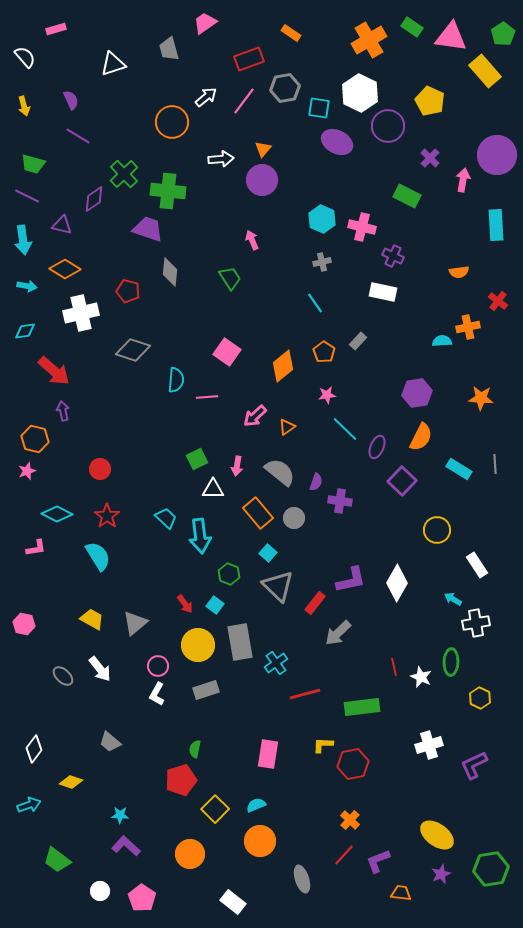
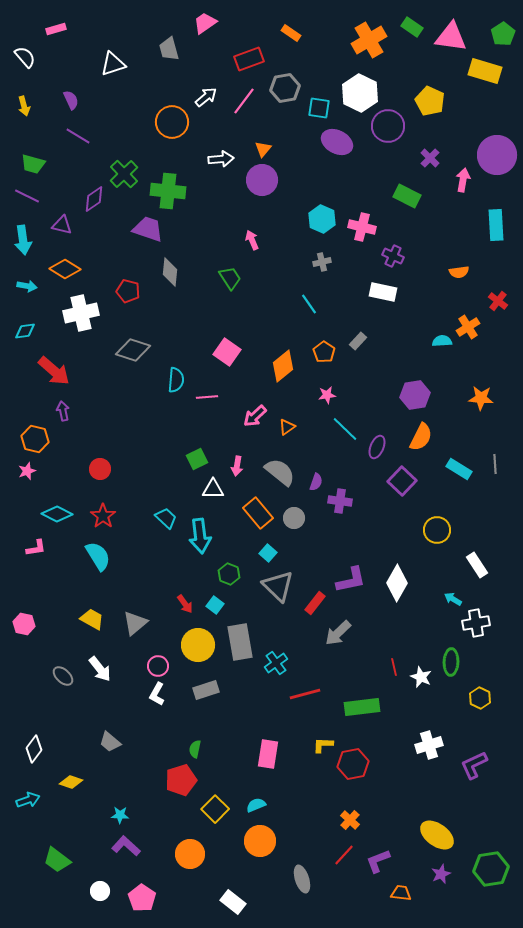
yellow rectangle at (485, 71): rotated 32 degrees counterclockwise
cyan line at (315, 303): moved 6 px left, 1 px down
orange cross at (468, 327): rotated 20 degrees counterclockwise
purple hexagon at (417, 393): moved 2 px left, 2 px down
red star at (107, 516): moved 4 px left
cyan arrow at (29, 805): moved 1 px left, 5 px up
